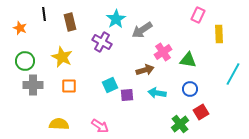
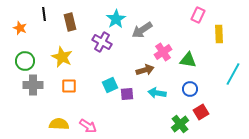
purple square: moved 1 px up
pink arrow: moved 12 px left
